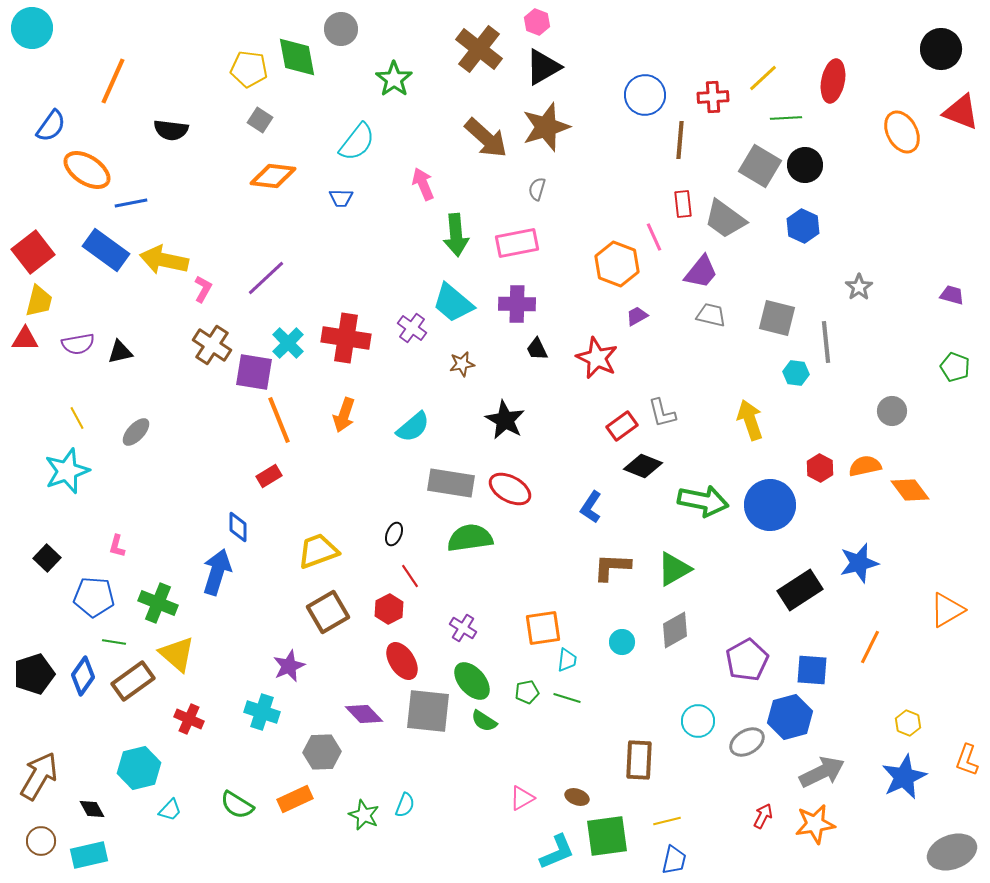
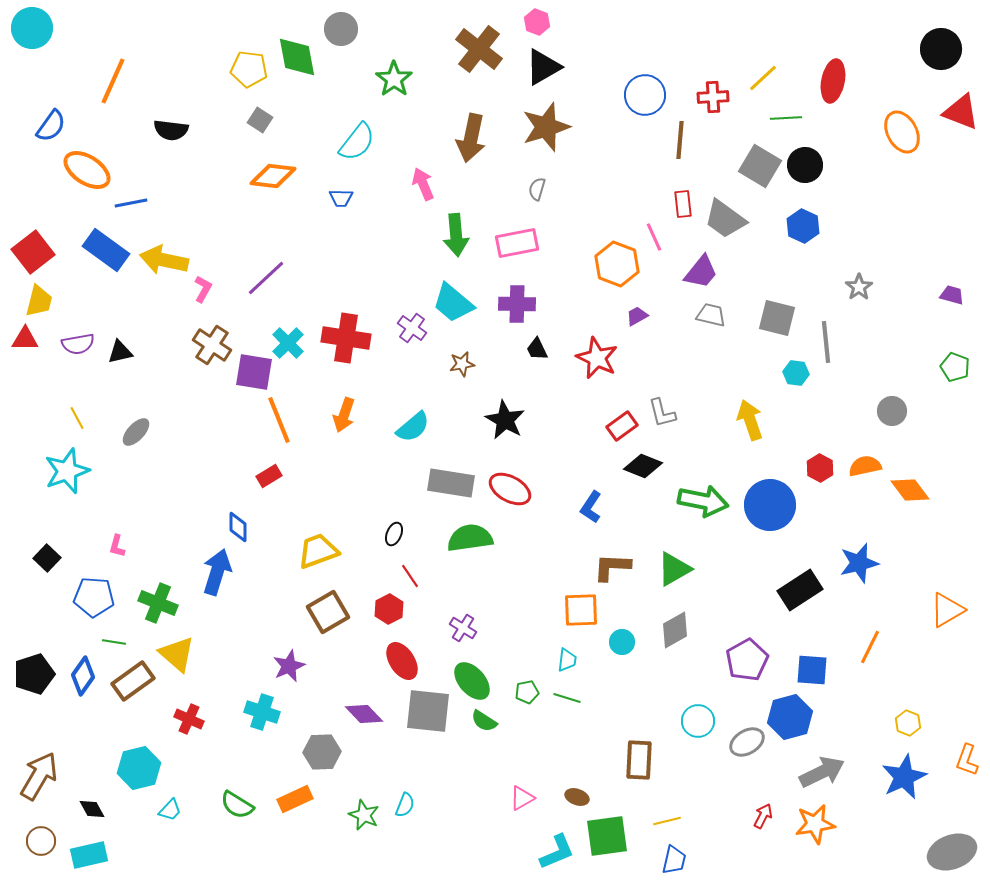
brown arrow at (486, 138): moved 15 px left; rotated 60 degrees clockwise
orange square at (543, 628): moved 38 px right, 18 px up; rotated 6 degrees clockwise
